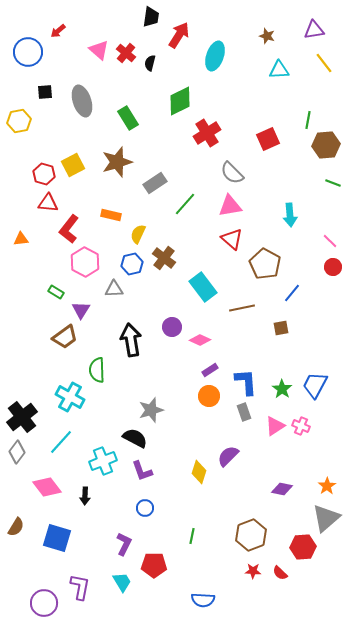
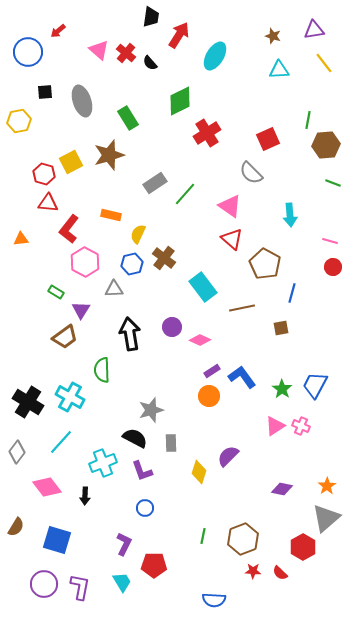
brown star at (267, 36): moved 6 px right
cyan ellipse at (215, 56): rotated 12 degrees clockwise
black semicircle at (150, 63): rotated 56 degrees counterclockwise
brown star at (117, 162): moved 8 px left, 7 px up
yellow square at (73, 165): moved 2 px left, 3 px up
gray semicircle at (232, 173): moved 19 px right
green line at (185, 204): moved 10 px up
pink triangle at (230, 206): rotated 45 degrees clockwise
pink line at (330, 241): rotated 28 degrees counterclockwise
blue line at (292, 293): rotated 24 degrees counterclockwise
black arrow at (131, 340): moved 1 px left, 6 px up
green semicircle at (97, 370): moved 5 px right
purple rectangle at (210, 370): moved 2 px right, 1 px down
blue L-shape at (246, 382): moved 4 px left, 5 px up; rotated 32 degrees counterclockwise
gray rectangle at (244, 412): moved 73 px left, 31 px down; rotated 18 degrees clockwise
black cross at (22, 417): moved 6 px right, 15 px up; rotated 20 degrees counterclockwise
cyan cross at (103, 461): moved 2 px down
brown hexagon at (251, 535): moved 8 px left, 4 px down
green line at (192, 536): moved 11 px right
blue square at (57, 538): moved 2 px down
red hexagon at (303, 547): rotated 25 degrees counterclockwise
blue semicircle at (203, 600): moved 11 px right
purple circle at (44, 603): moved 19 px up
